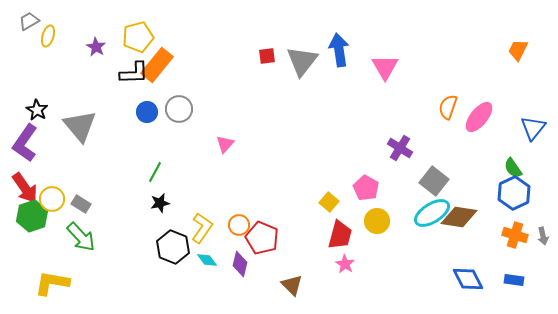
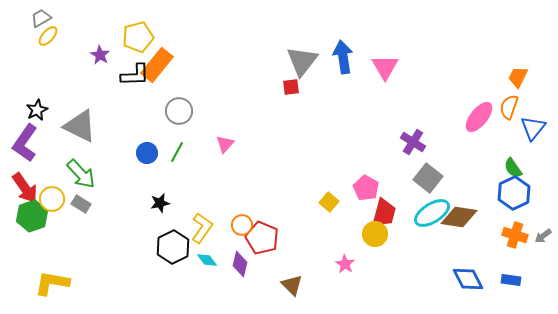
gray trapezoid at (29, 21): moved 12 px right, 3 px up
yellow ellipse at (48, 36): rotated 25 degrees clockwise
purple star at (96, 47): moved 4 px right, 8 px down
blue arrow at (339, 50): moved 4 px right, 7 px down
orange trapezoid at (518, 50): moved 27 px down
red square at (267, 56): moved 24 px right, 31 px down
black L-shape at (134, 73): moved 1 px right, 2 px down
orange semicircle at (448, 107): moved 61 px right
gray circle at (179, 109): moved 2 px down
black star at (37, 110): rotated 15 degrees clockwise
blue circle at (147, 112): moved 41 px down
gray triangle at (80, 126): rotated 24 degrees counterclockwise
purple cross at (400, 148): moved 13 px right, 6 px up
green line at (155, 172): moved 22 px right, 20 px up
gray square at (434, 181): moved 6 px left, 3 px up
yellow circle at (377, 221): moved 2 px left, 13 px down
orange circle at (239, 225): moved 3 px right
red trapezoid at (340, 235): moved 44 px right, 22 px up
gray arrow at (543, 236): rotated 66 degrees clockwise
green arrow at (81, 237): moved 63 px up
black hexagon at (173, 247): rotated 12 degrees clockwise
blue rectangle at (514, 280): moved 3 px left
